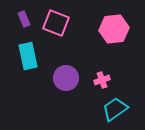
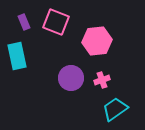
purple rectangle: moved 3 px down
pink square: moved 1 px up
pink hexagon: moved 17 px left, 12 px down
cyan rectangle: moved 11 px left
purple circle: moved 5 px right
